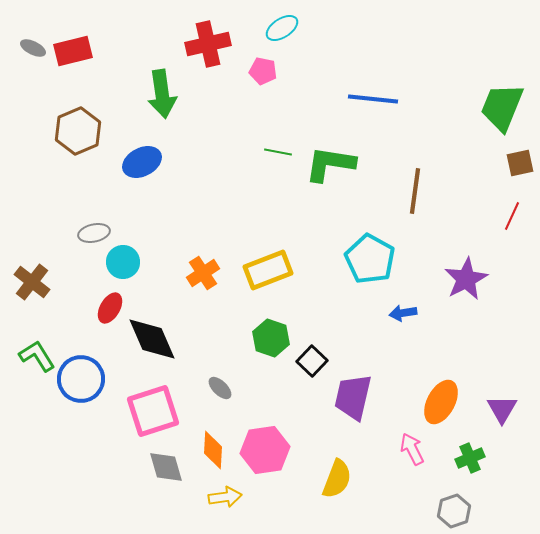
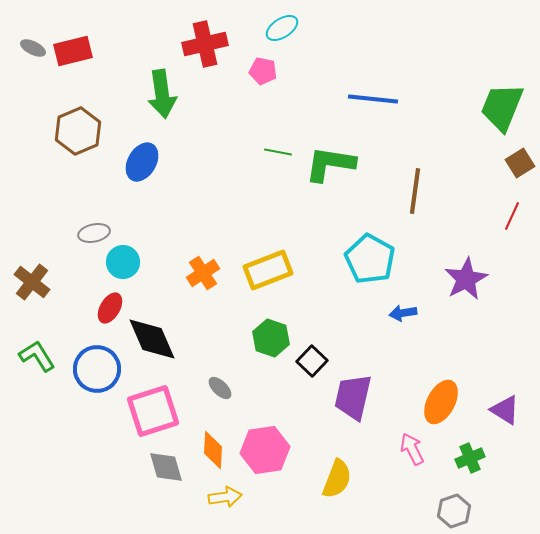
red cross at (208, 44): moved 3 px left
blue ellipse at (142, 162): rotated 33 degrees counterclockwise
brown square at (520, 163): rotated 20 degrees counterclockwise
blue circle at (81, 379): moved 16 px right, 10 px up
purple triangle at (502, 409): moved 3 px right, 1 px down; rotated 28 degrees counterclockwise
